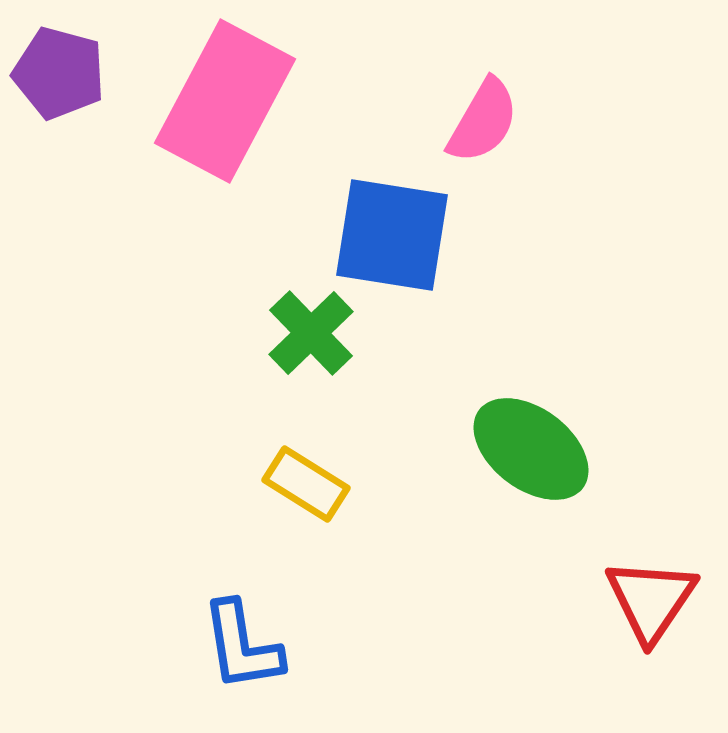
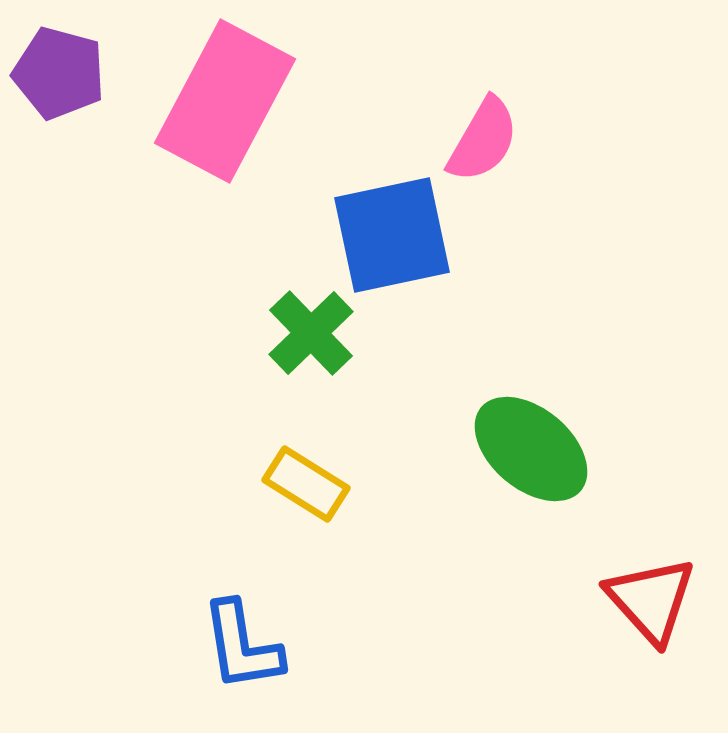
pink semicircle: moved 19 px down
blue square: rotated 21 degrees counterclockwise
green ellipse: rotated 3 degrees clockwise
red triangle: rotated 16 degrees counterclockwise
